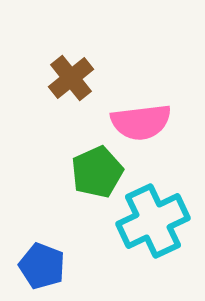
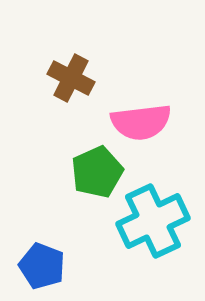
brown cross: rotated 24 degrees counterclockwise
